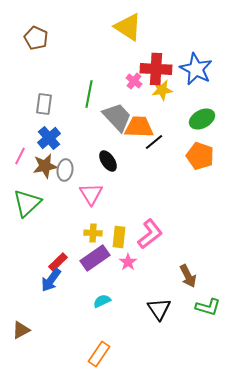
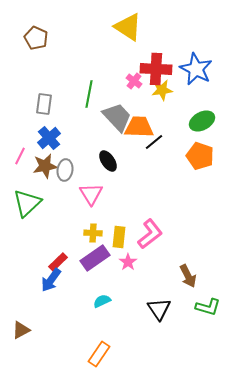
green ellipse: moved 2 px down
